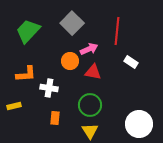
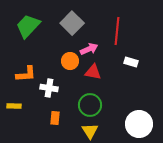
green trapezoid: moved 5 px up
white rectangle: rotated 16 degrees counterclockwise
yellow rectangle: rotated 16 degrees clockwise
